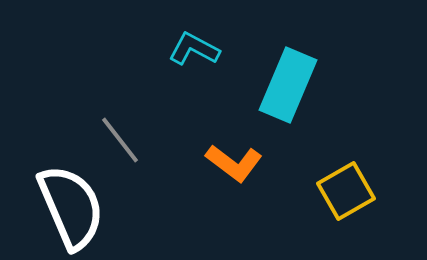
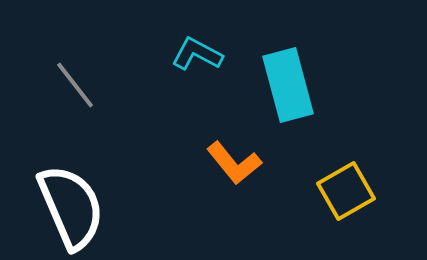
cyan L-shape: moved 3 px right, 5 px down
cyan rectangle: rotated 38 degrees counterclockwise
gray line: moved 45 px left, 55 px up
orange L-shape: rotated 14 degrees clockwise
